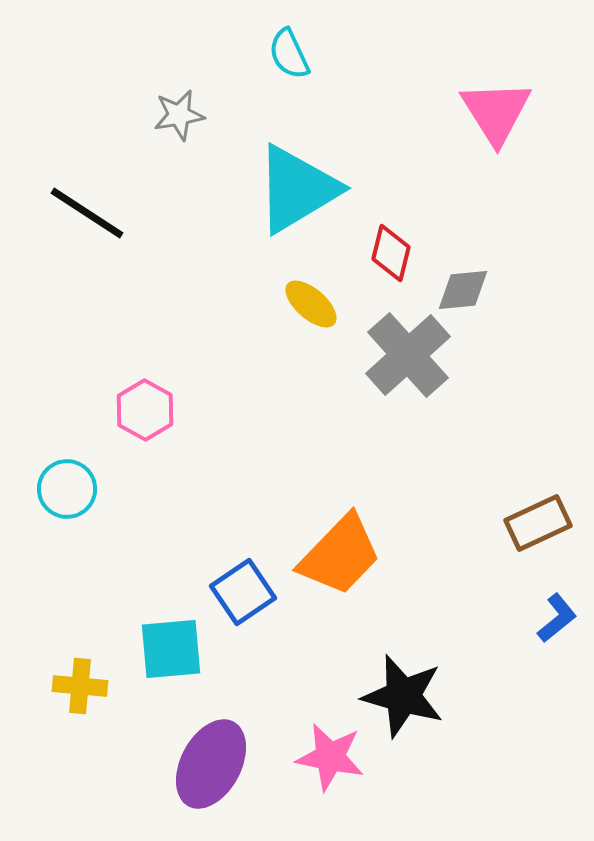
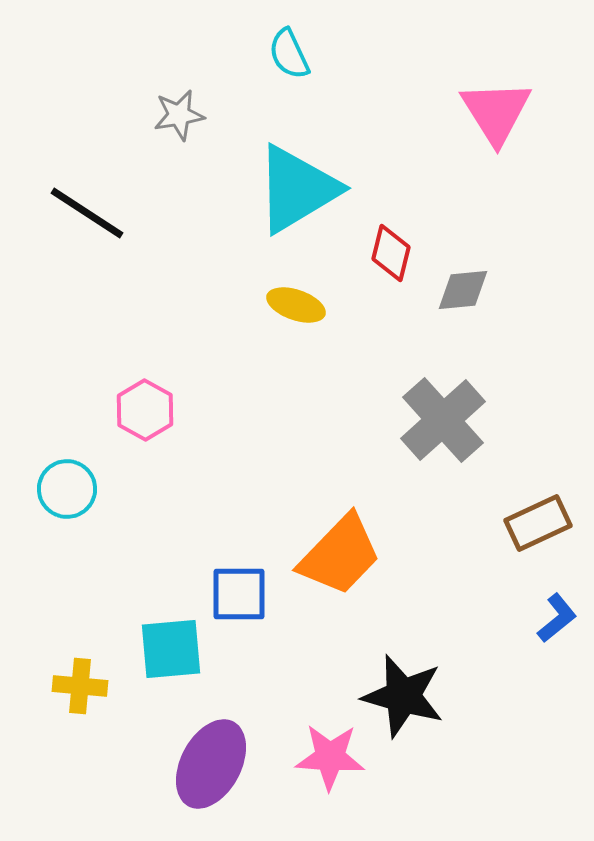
yellow ellipse: moved 15 px left, 1 px down; rotated 22 degrees counterclockwise
gray cross: moved 35 px right, 65 px down
blue square: moved 4 px left, 2 px down; rotated 34 degrees clockwise
pink star: rotated 8 degrees counterclockwise
